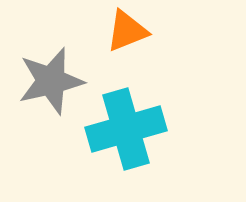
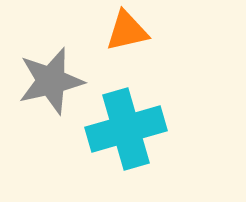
orange triangle: rotated 9 degrees clockwise
